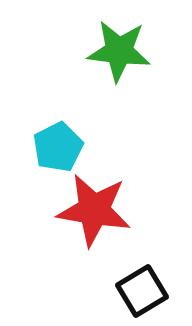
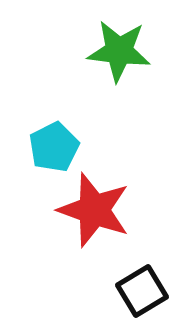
cyan pentagon: moved 4 px left
red star: rotated 10 degrees clockwise
